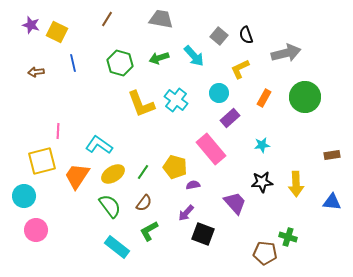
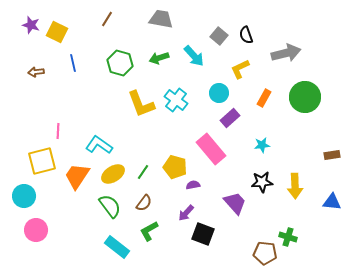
yellow arrow at (296, 184): moved 1 px left, 2 px down
